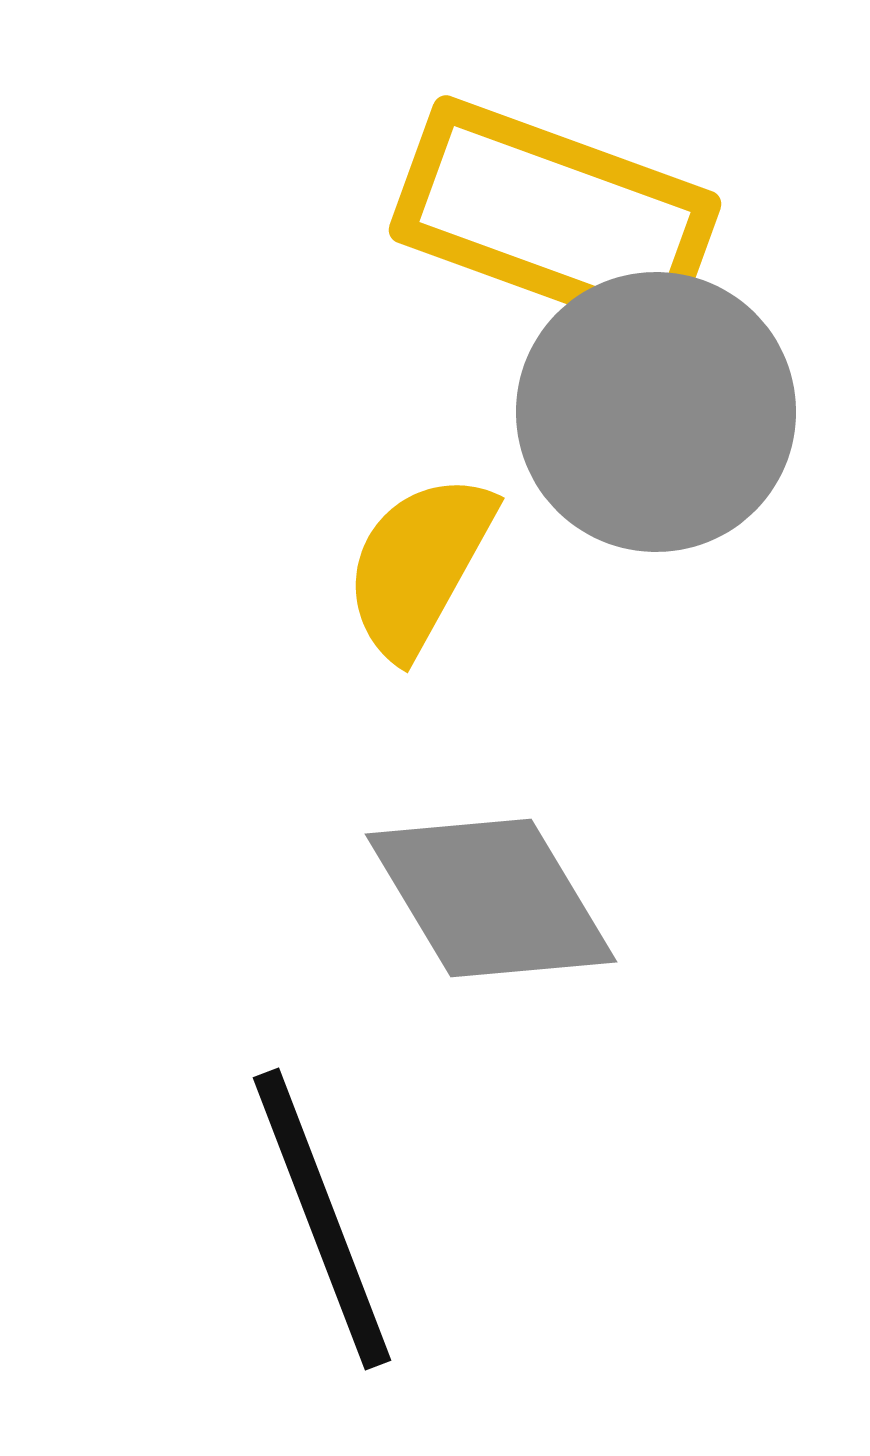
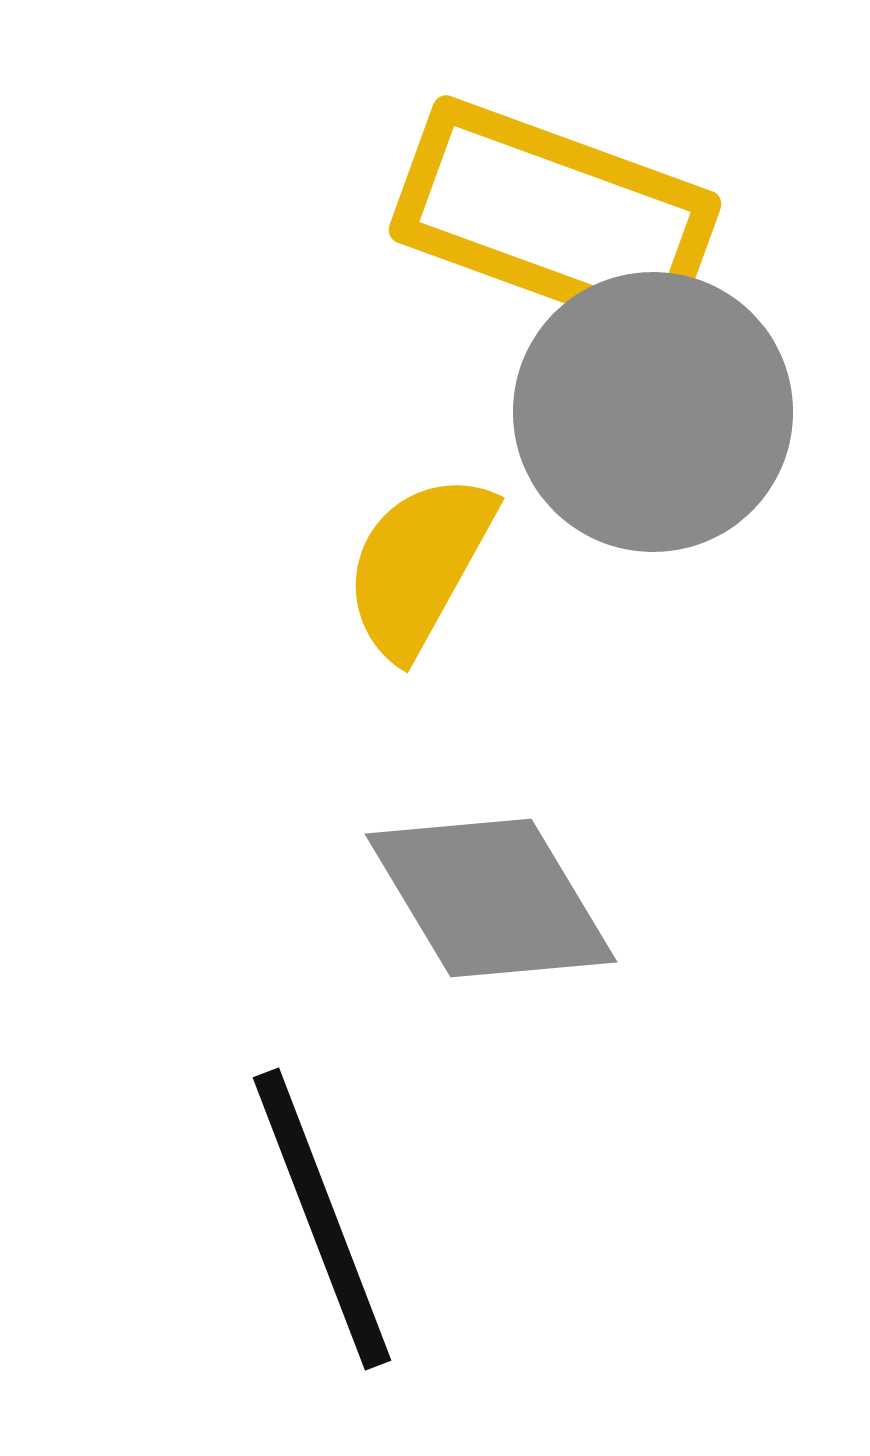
gray circle: moved 3 px left
